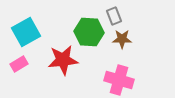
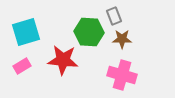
cyan square: rotated 12 degrees clockwise
red star: rotated 12 degrees clockwise
pink rectangle: moved 3 px right, 2 px down
pink cross: moved 3 px right, 5 px up
